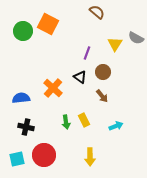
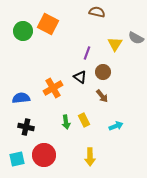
brown semicircle: rotated 28 degrees counterclockwise
orange cross: rotated 18 degrees clockwise
